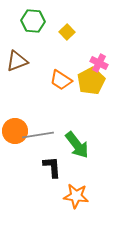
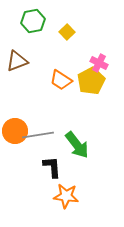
green hexagon: rotated 15 degrees counterclockwise
orange star: moved 10 px left
